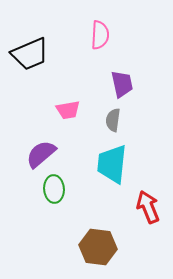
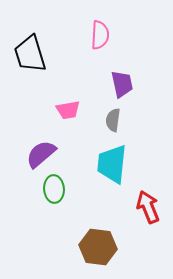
black trapezoid: rotated 96 degrees clockwise
